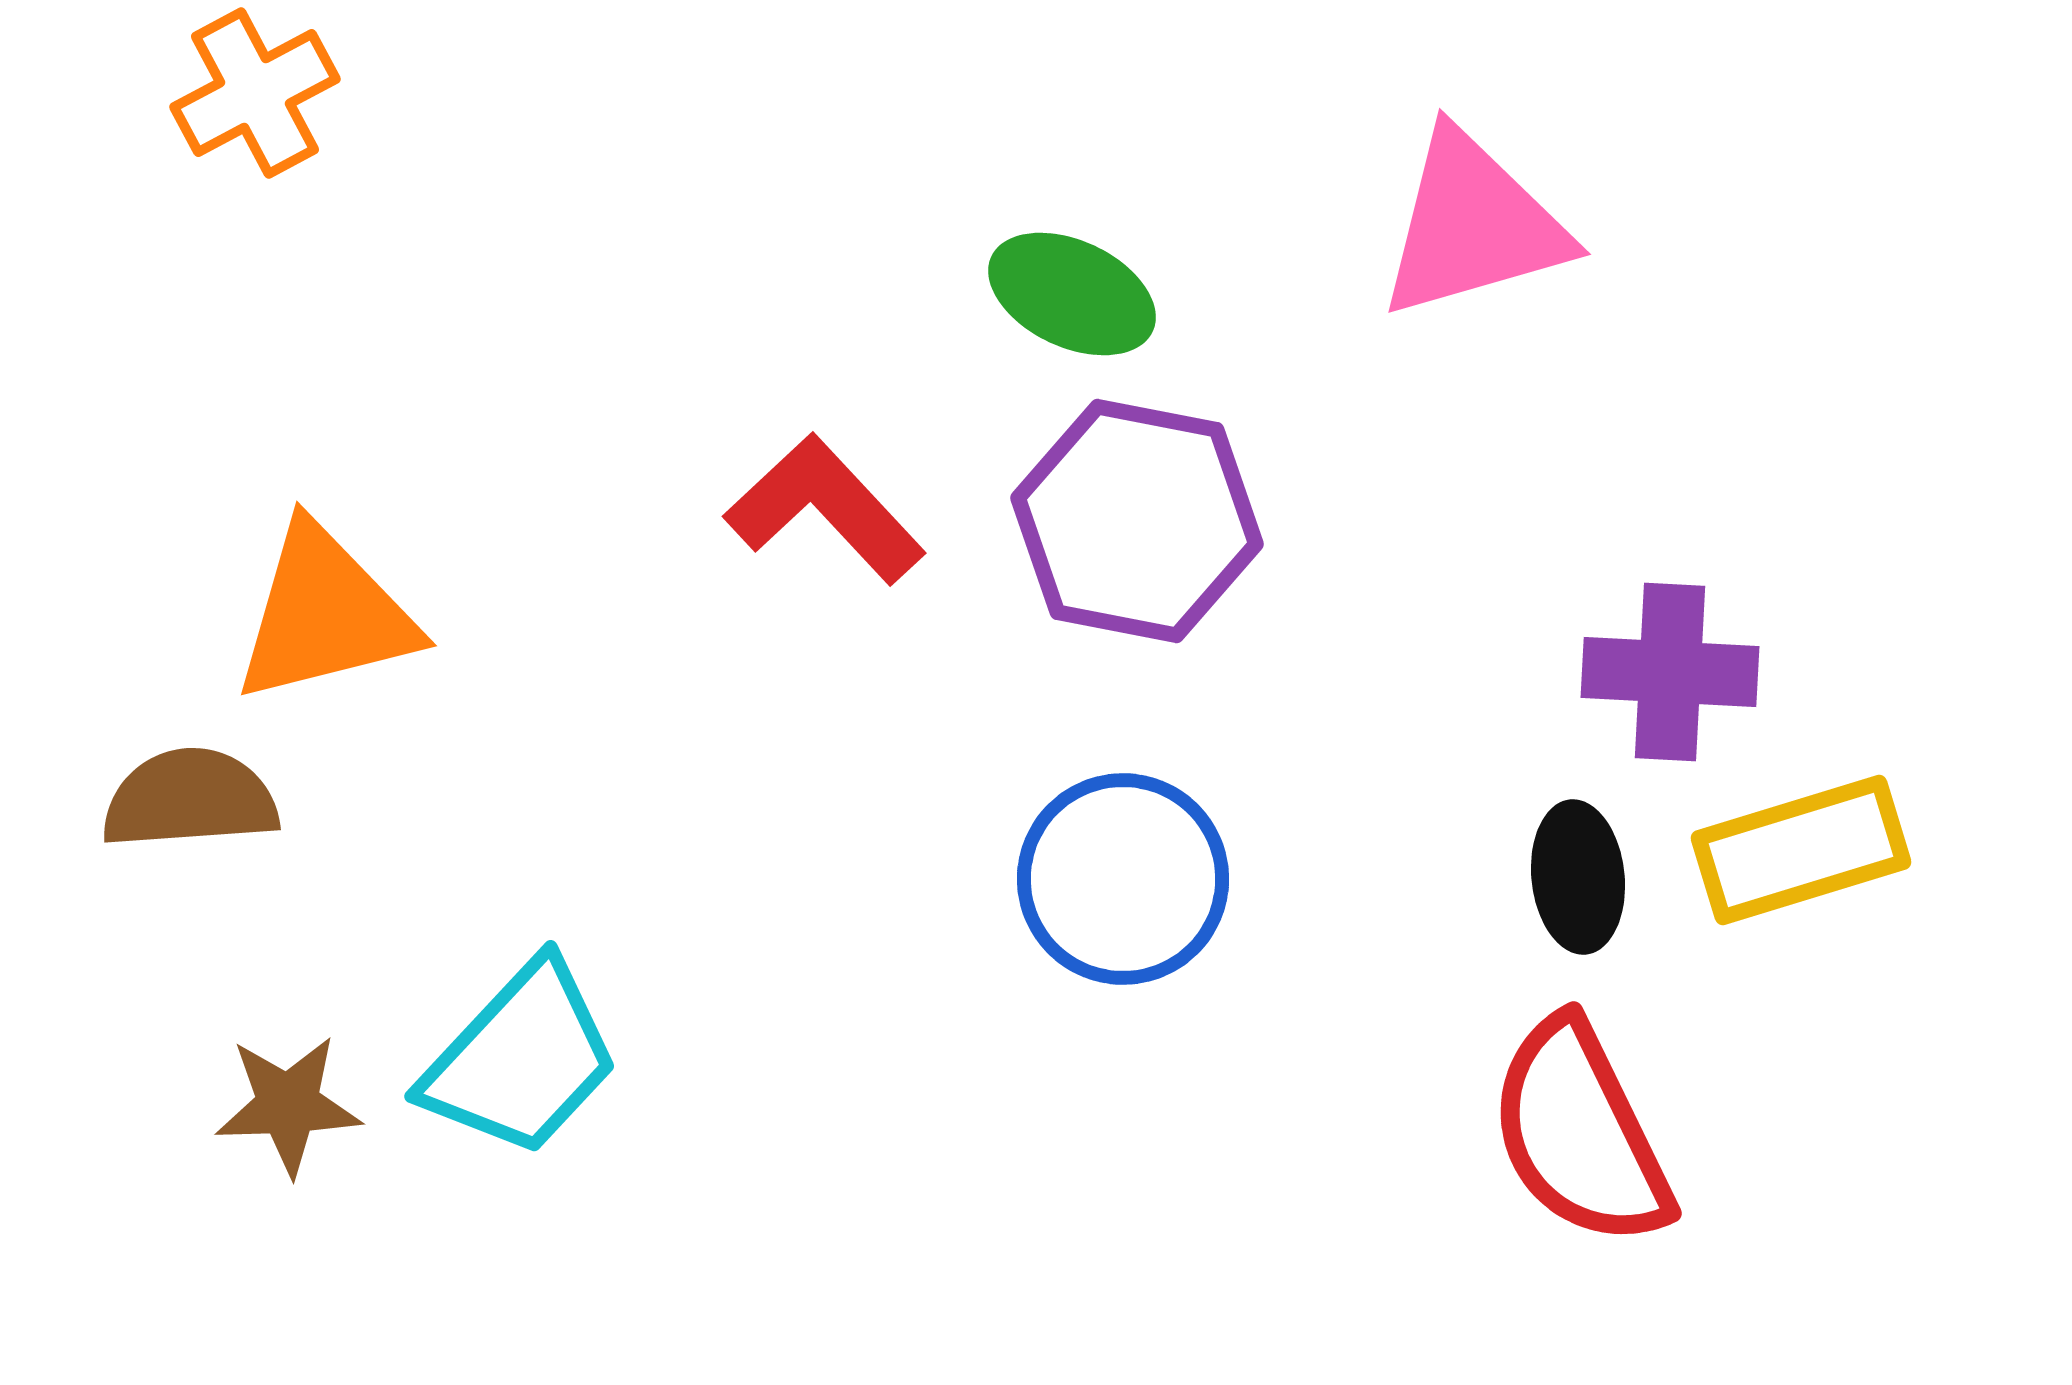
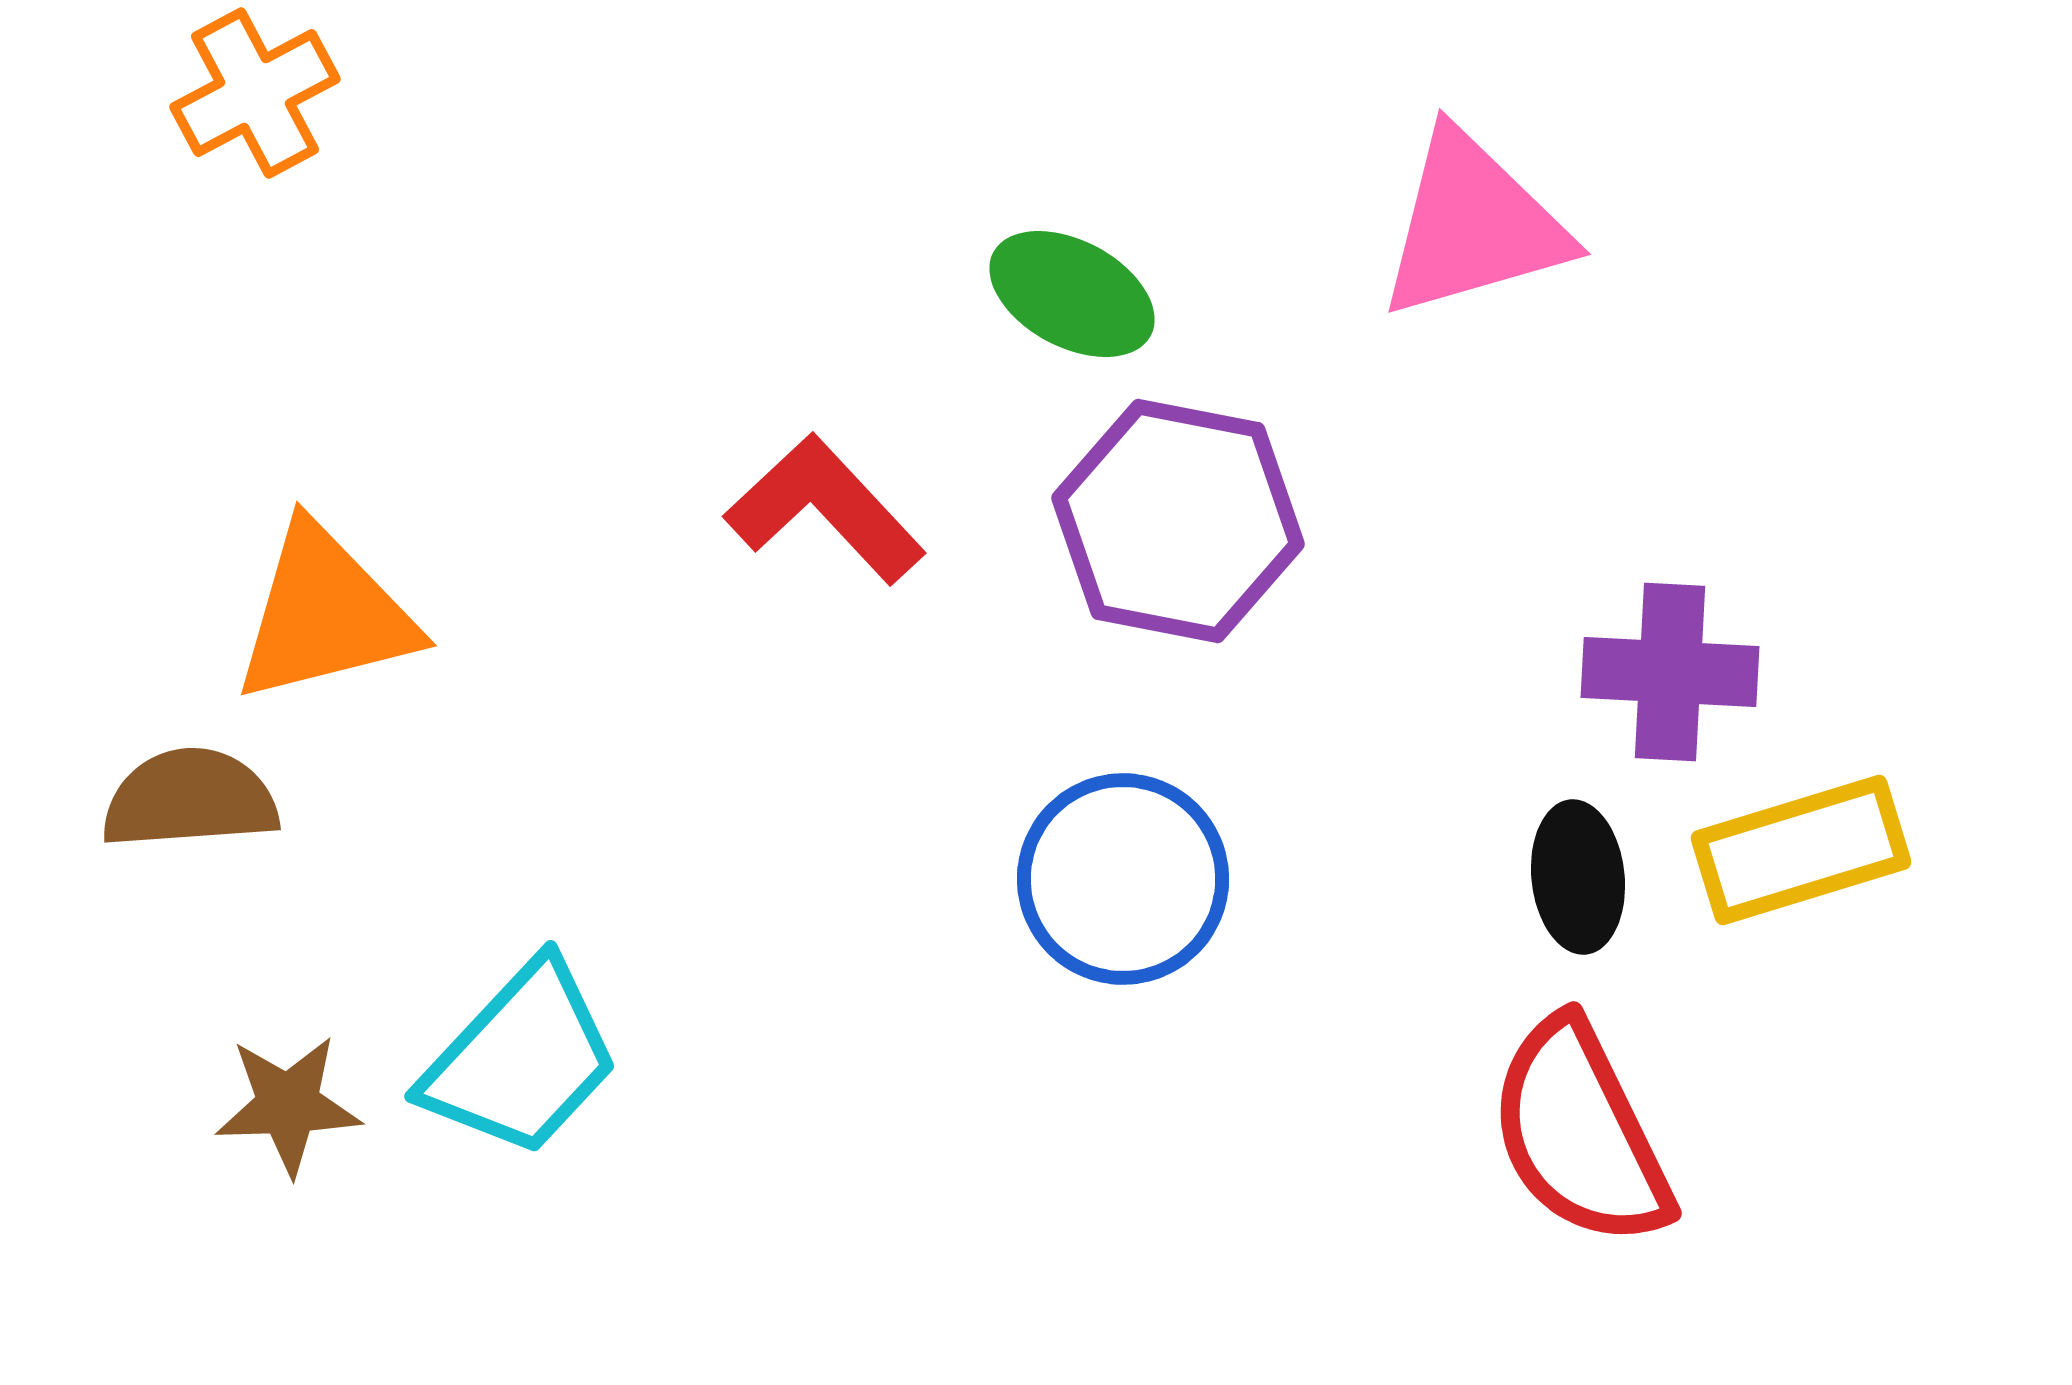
green ellipse: rotated 3 degrees clockwise
purple hexagon: moved 41 px right
